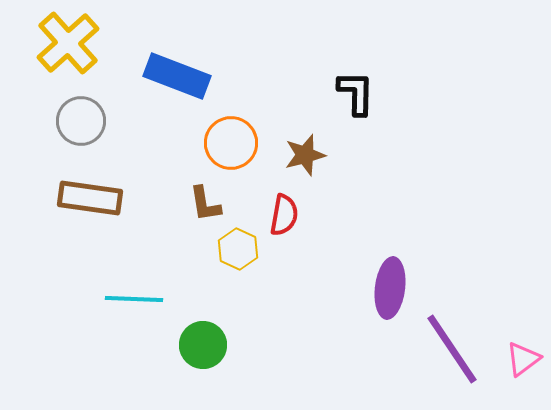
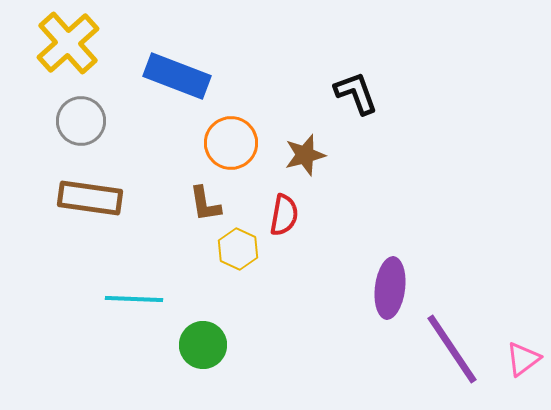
black L-shape: rotated 21 degrees counterclockwise
